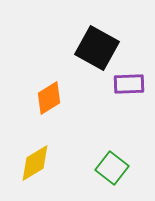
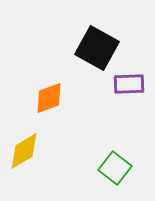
orange diamond: rotated 12 degrees clockwise
yellow diamond: moved 11 px left, 12 px up
green square: moved 3 px right
